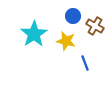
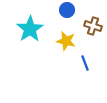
blue circle: moved 6 px left, 6 px up
brown cross: moved 2 px left; rotated 12 degrees counterclockwise
cyan star: moved 4 px left, 5 px up
